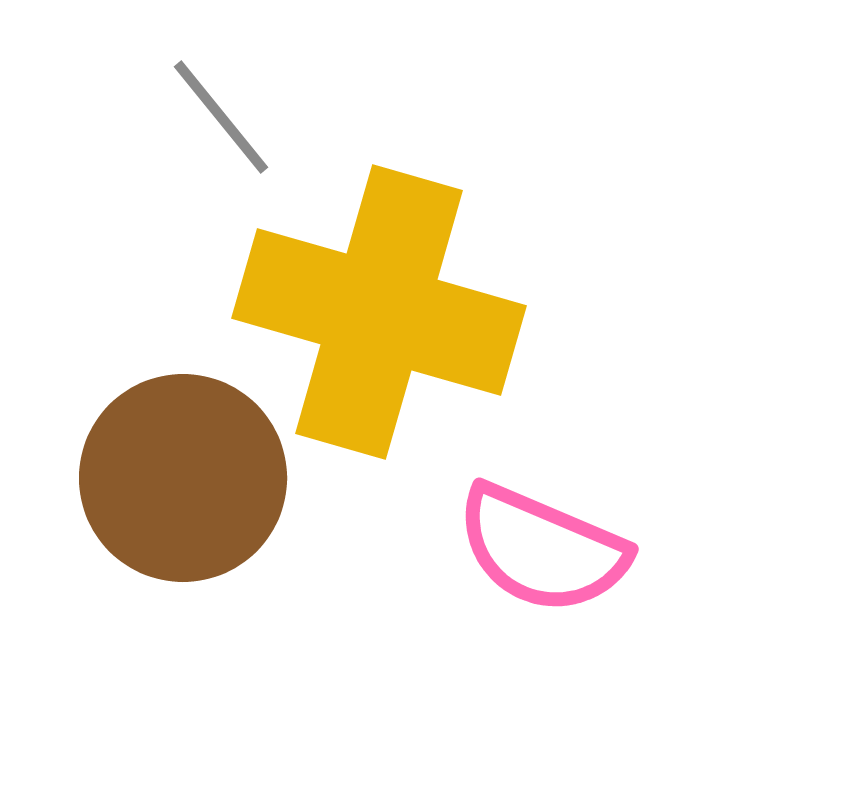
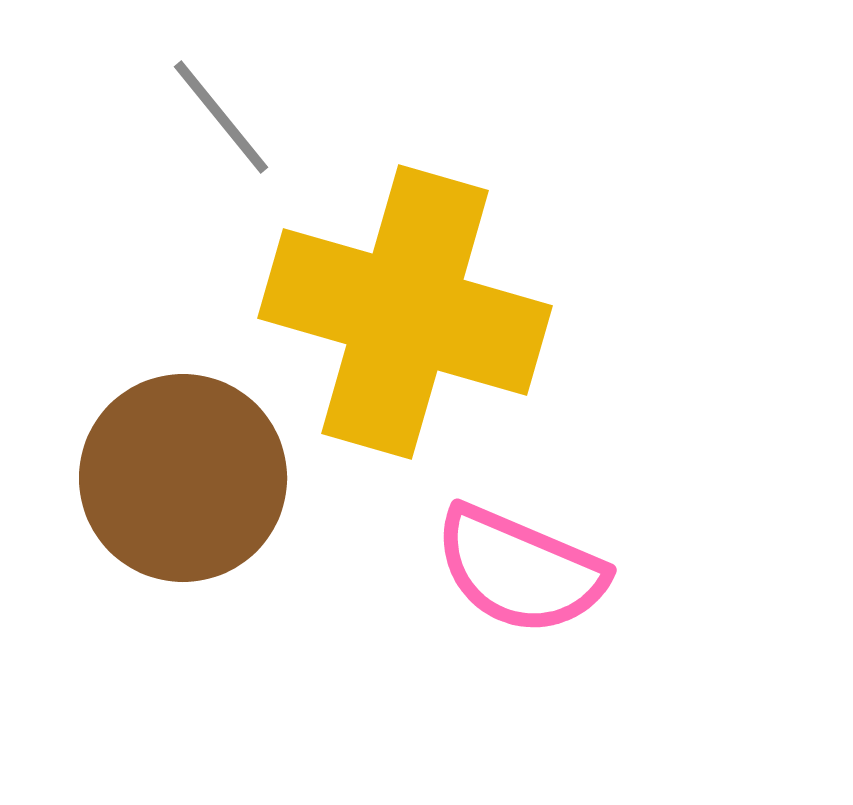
yellow cross: moved 26 px right
pink semicircle: moved 22 px left, 21 px down
